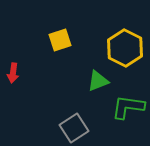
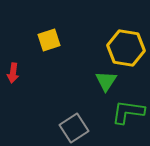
yellow square: moved 11 px left
yellow hexagon: moved 1 px right; rotated 18 degrees counterclockwise
green triangle: moved 8 px right; rotated 35 degrees counterclockwise
green L-shape: moved 5 px down
